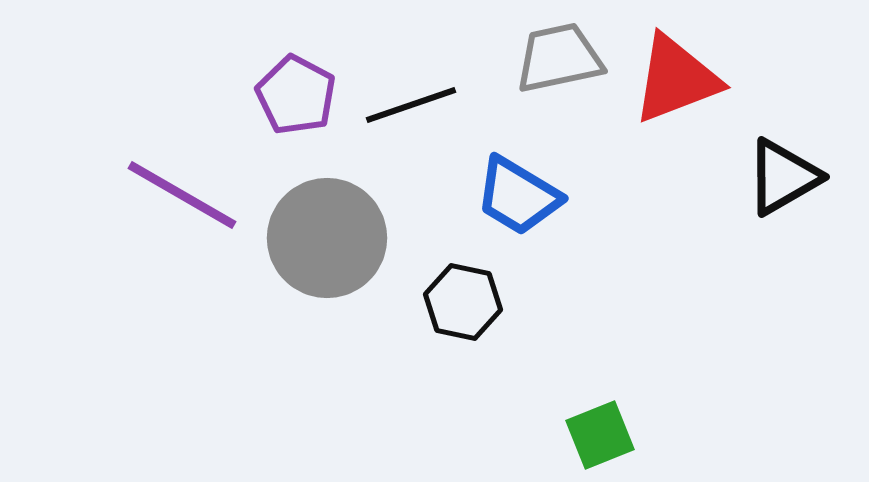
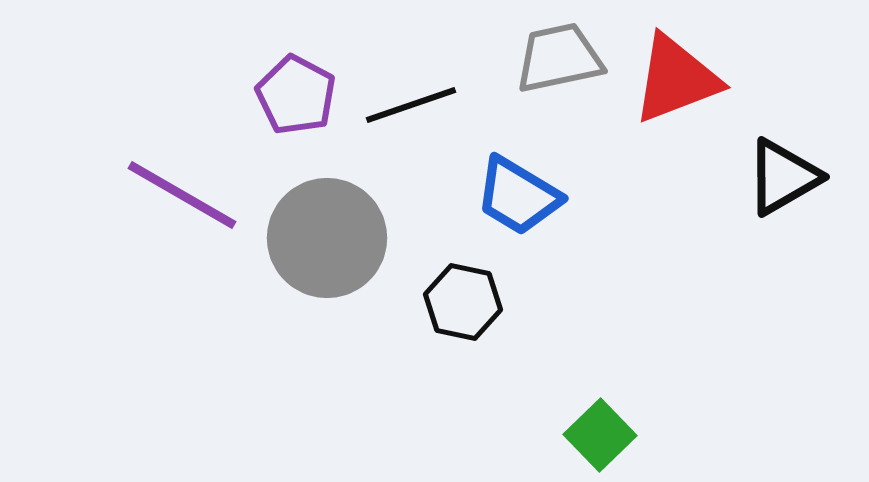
green square: rotated 22 degrees counterclockwise
